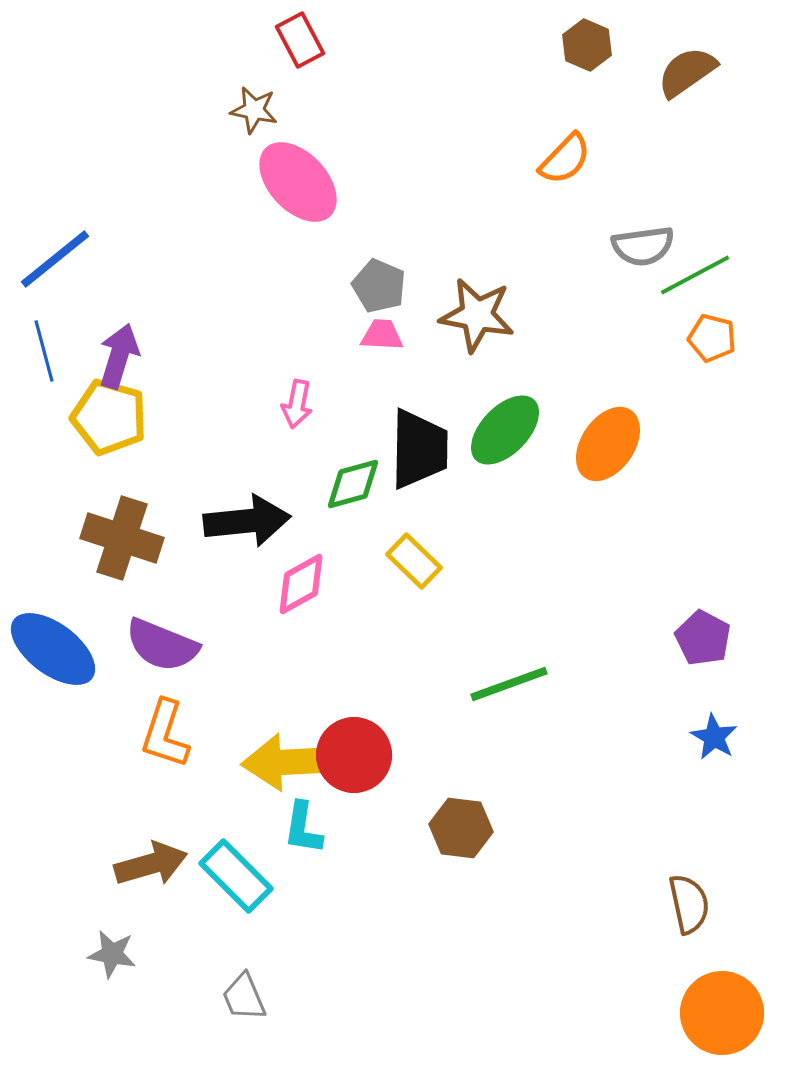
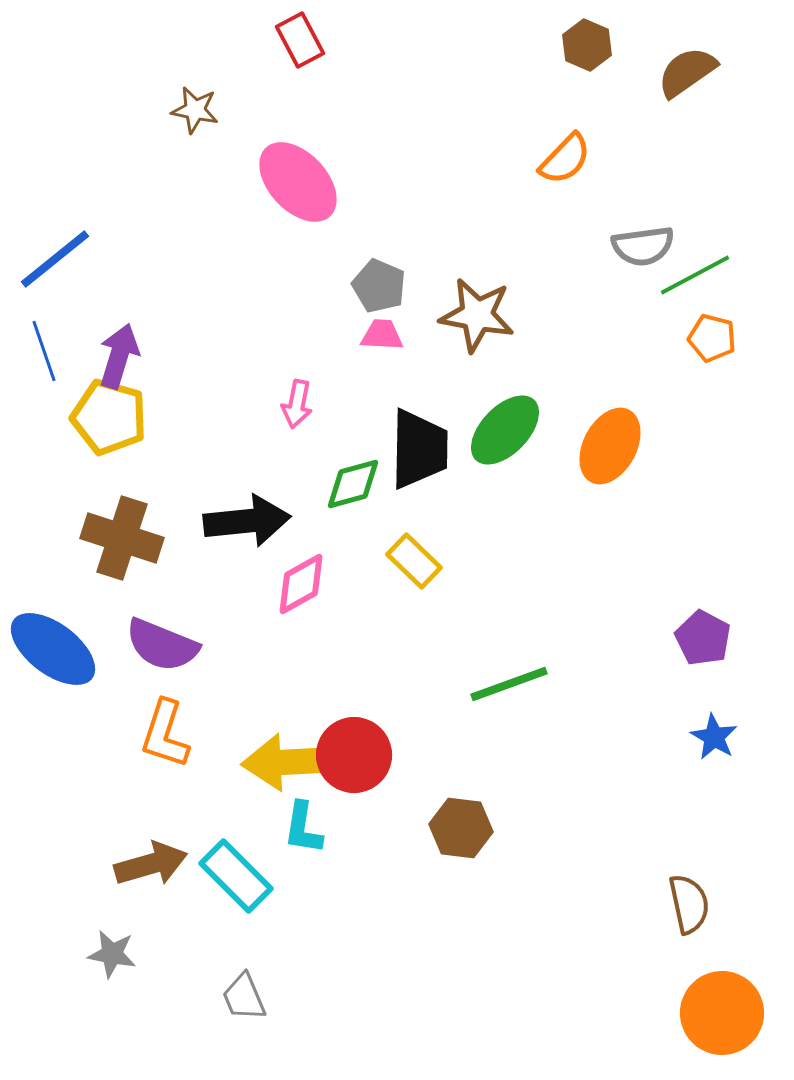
brown star at (254, 110): moved 59 px left
blue line at (44, 351): rotated 4 degrees counterclockwise
orange ellipse at (608, 444): moved 2 px right, 2 px down; rotated 6 degrees counterclockwise
